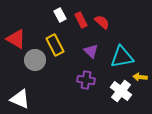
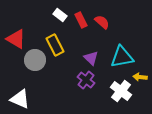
white rectangle: rotated 24 degrees counterclockwise
purple triangle: moved 7 px down
purple cross: rotated 30 degrees clockwise
